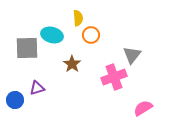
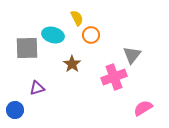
yellow semicircle: moved 1 px left; rotated 21 degrees counterclockwise
cyan ellipse: moved 1 px right
blue circle: moved 10 px down
